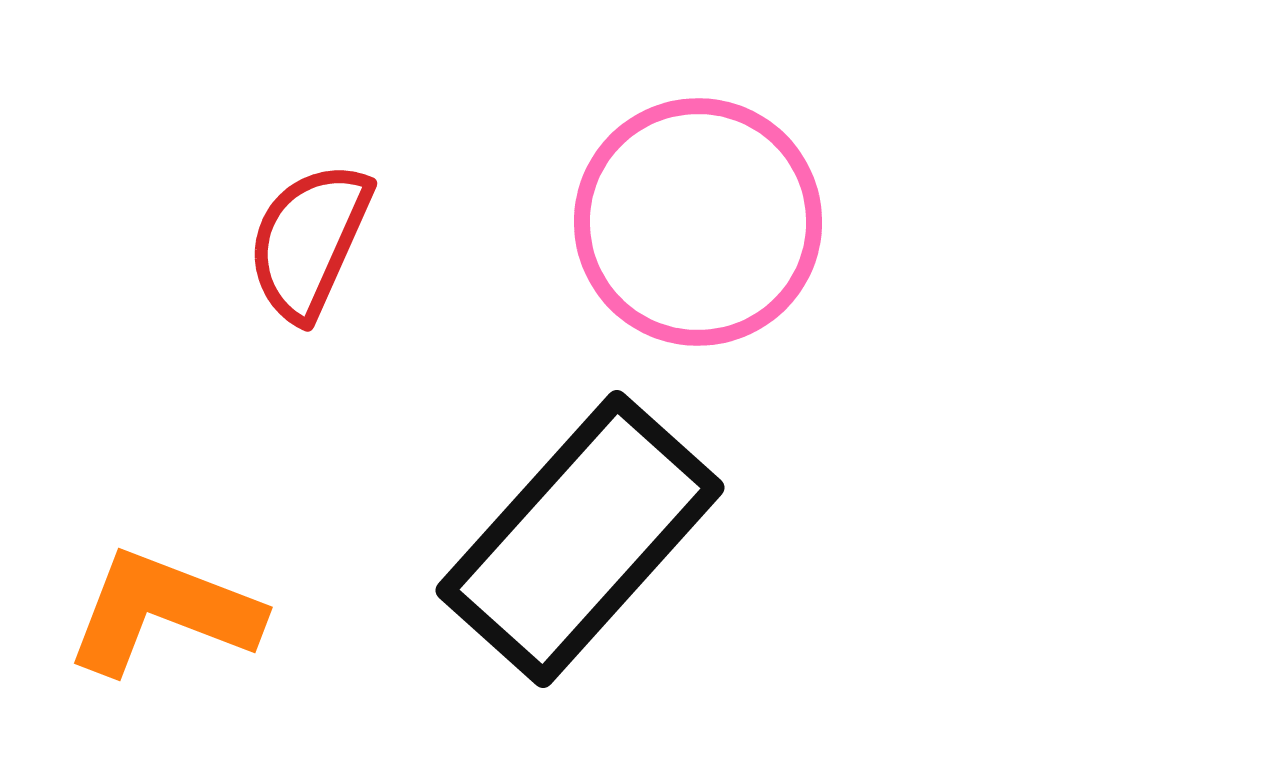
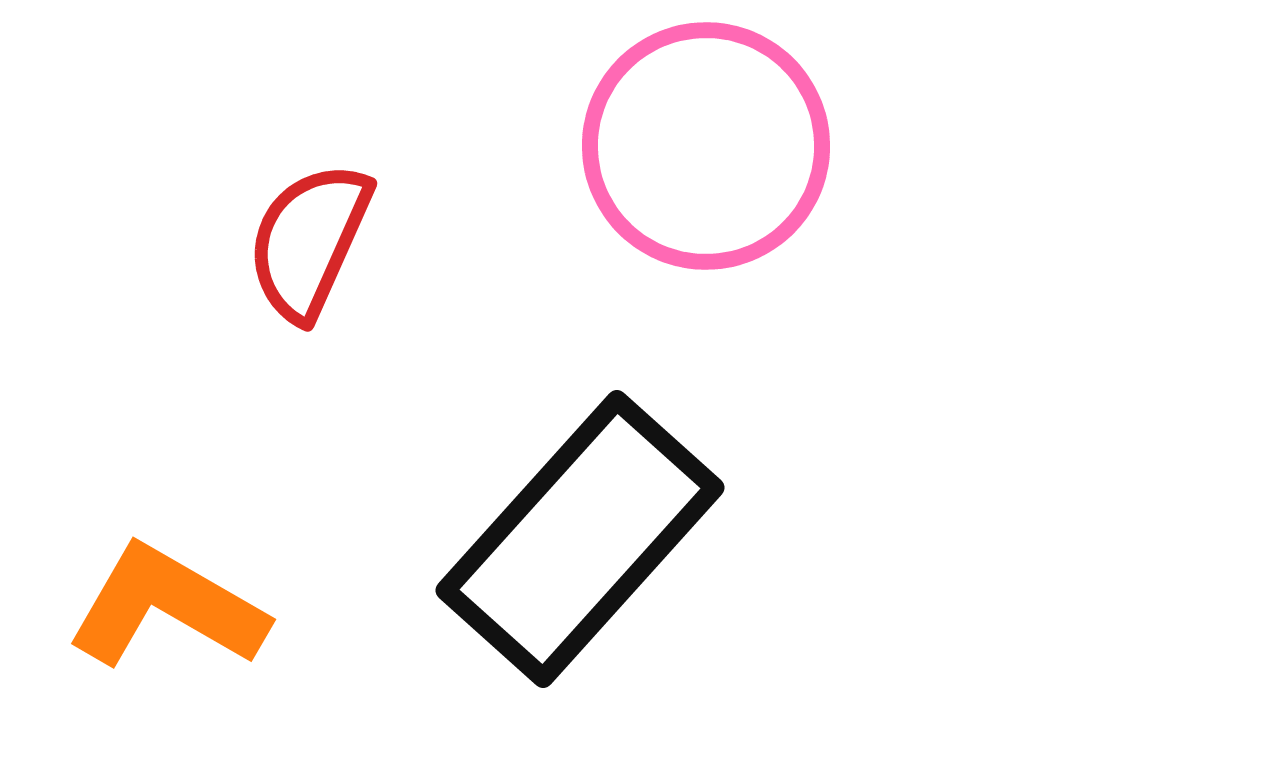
pink circle: moved 8 px right, 76 px up
orange L-shape: moved 4 px right, 5 px up; rotated 9 degrees clockwise
